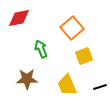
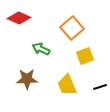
red diamond: rotated 35 degrees clockwise
green arrow: rotated 42 degrees counterclockwise
yellow square: moved 1 px right
